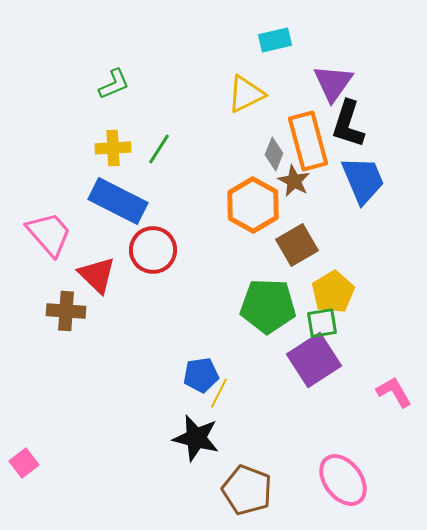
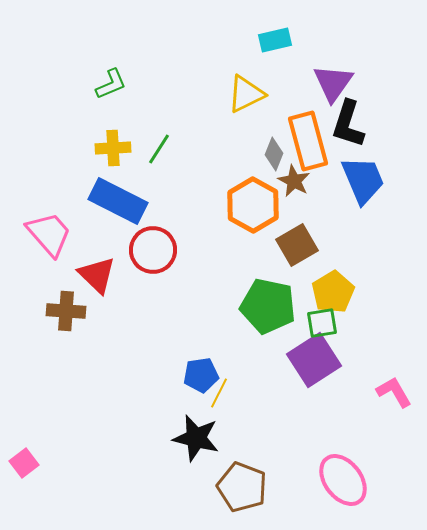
green L-shape: moved 3 px left
green pentagon: rotated 10 degrees clockwise
brown pentagon: moved 5 px left, 3 px up
